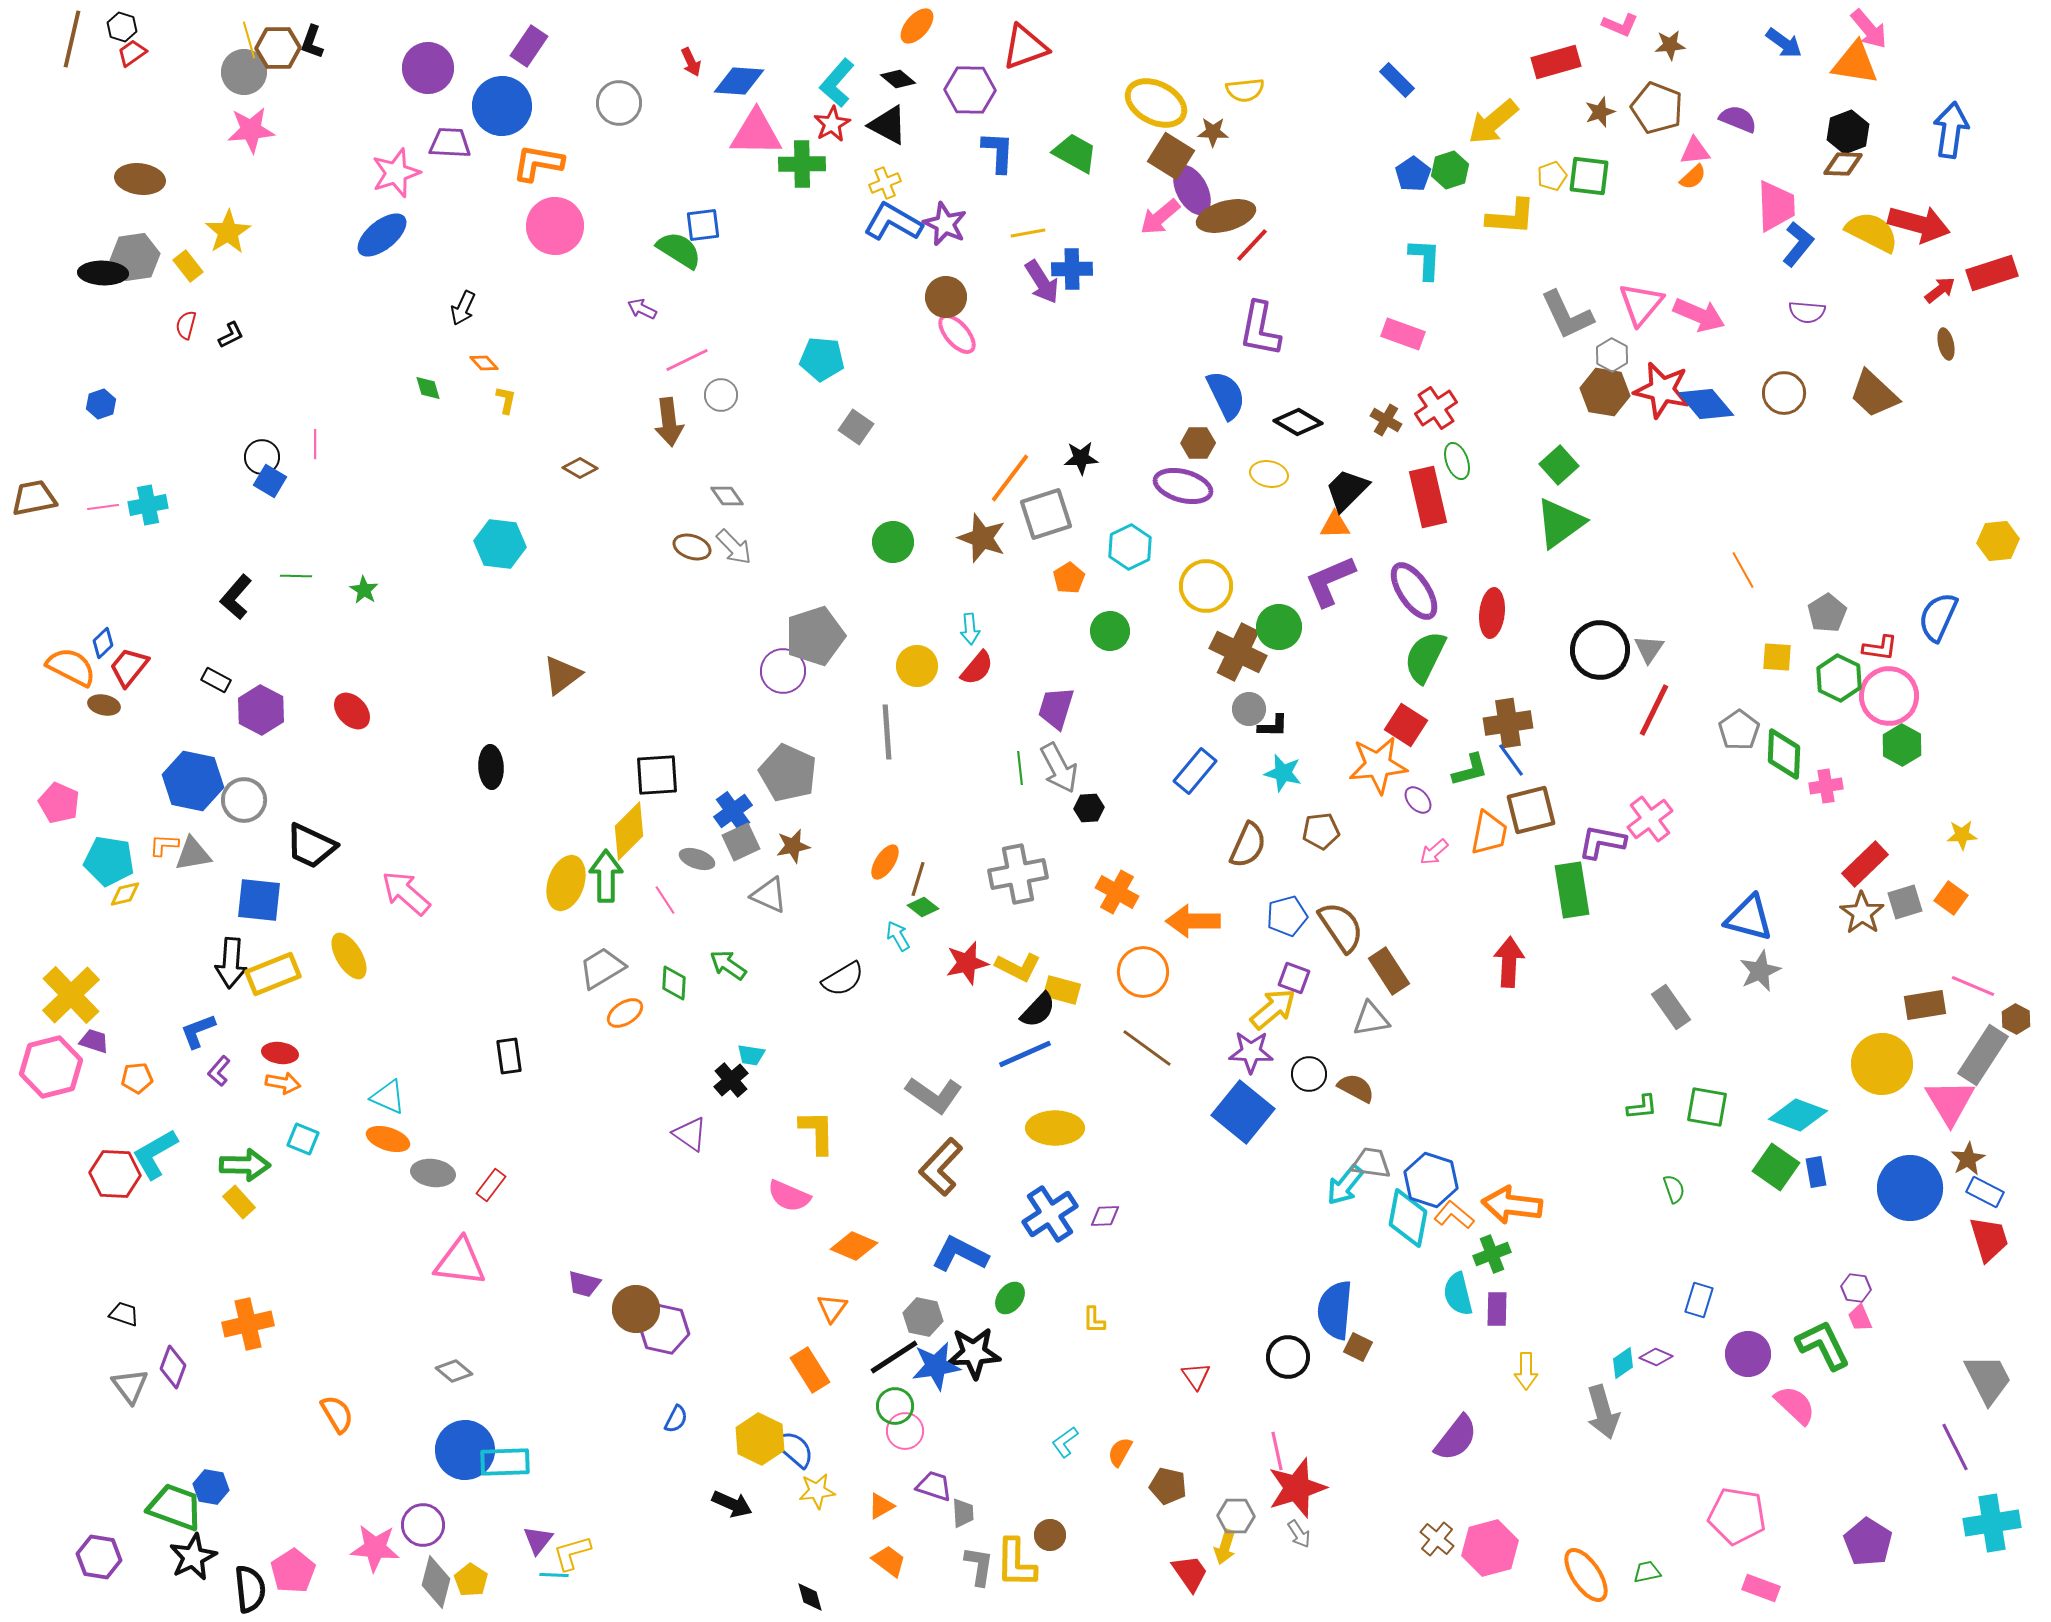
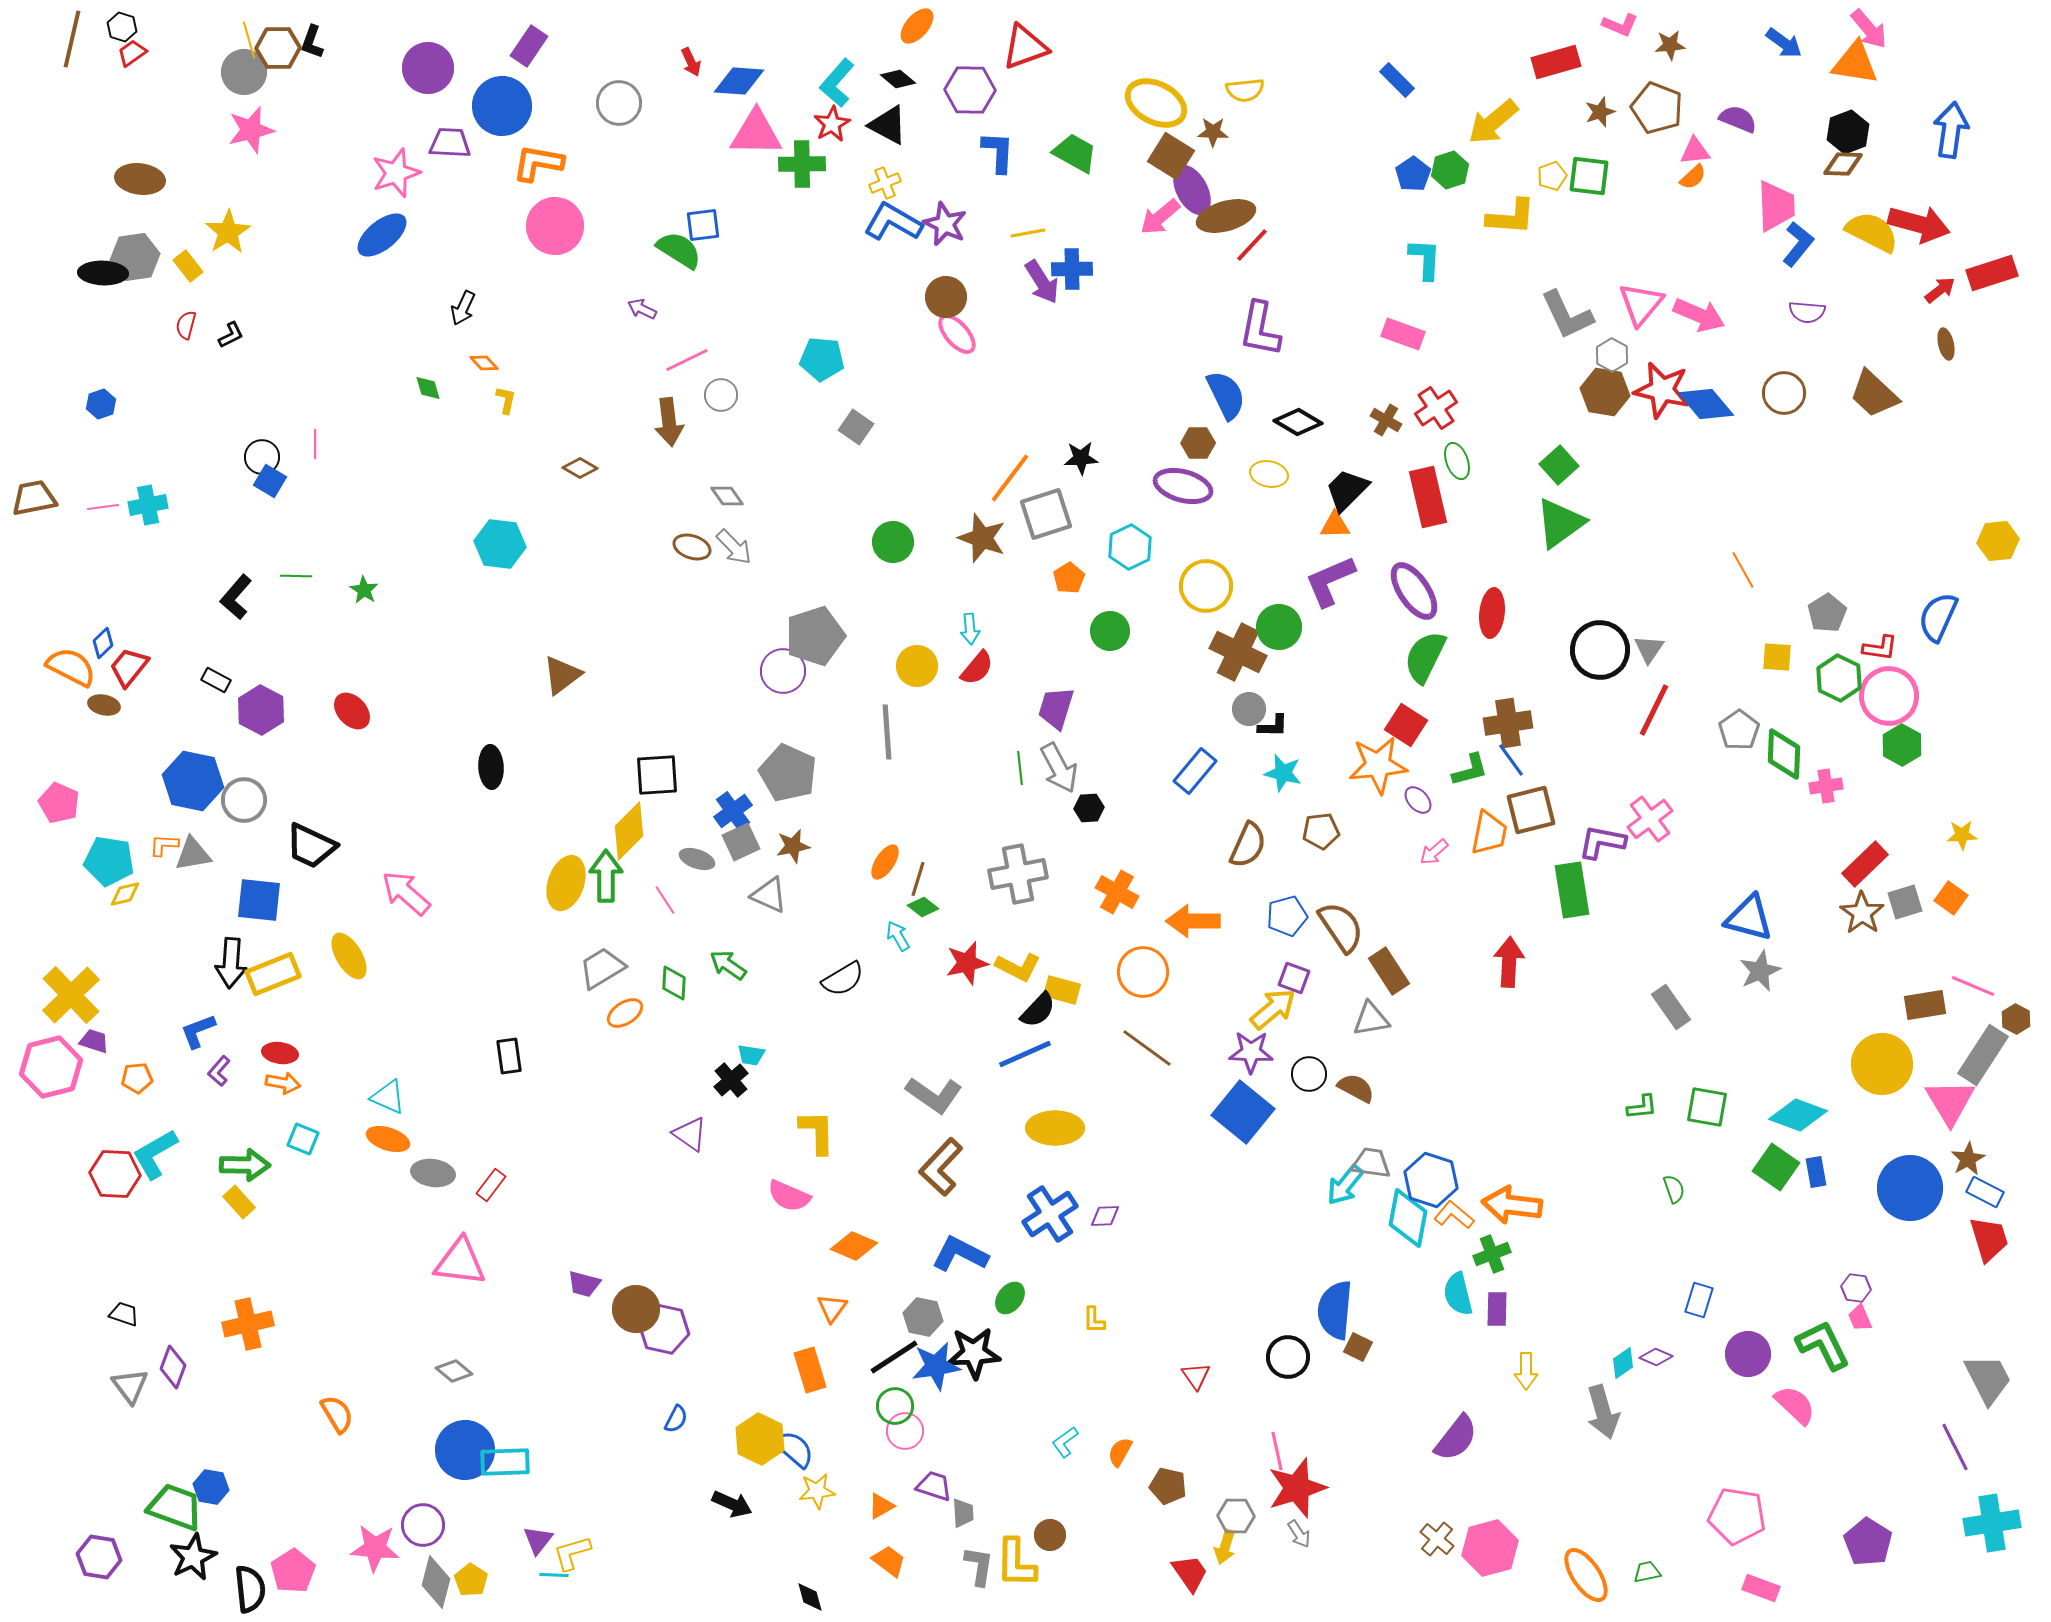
pink star at (251, 130): rotated 9 degrees counterclockwise
orange rectangle at (810, 1370): rotated 15 degrees clockwise
